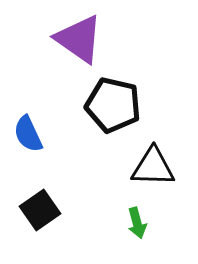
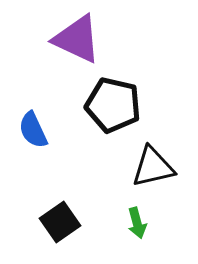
purple triangle: moved 2 px left; rotated 10 degrees counterclockwise
blue semicircle: moved 5 px right, 4 px up
black triangle: rotated 15 degrees counterclockwise
black square: moved 20 px right, 12 px down
